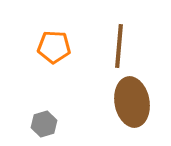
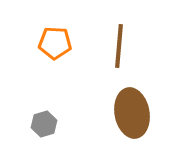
orange pentagon: moved 1 px right, 4 px up
brown ellipse: moved 11 px down
